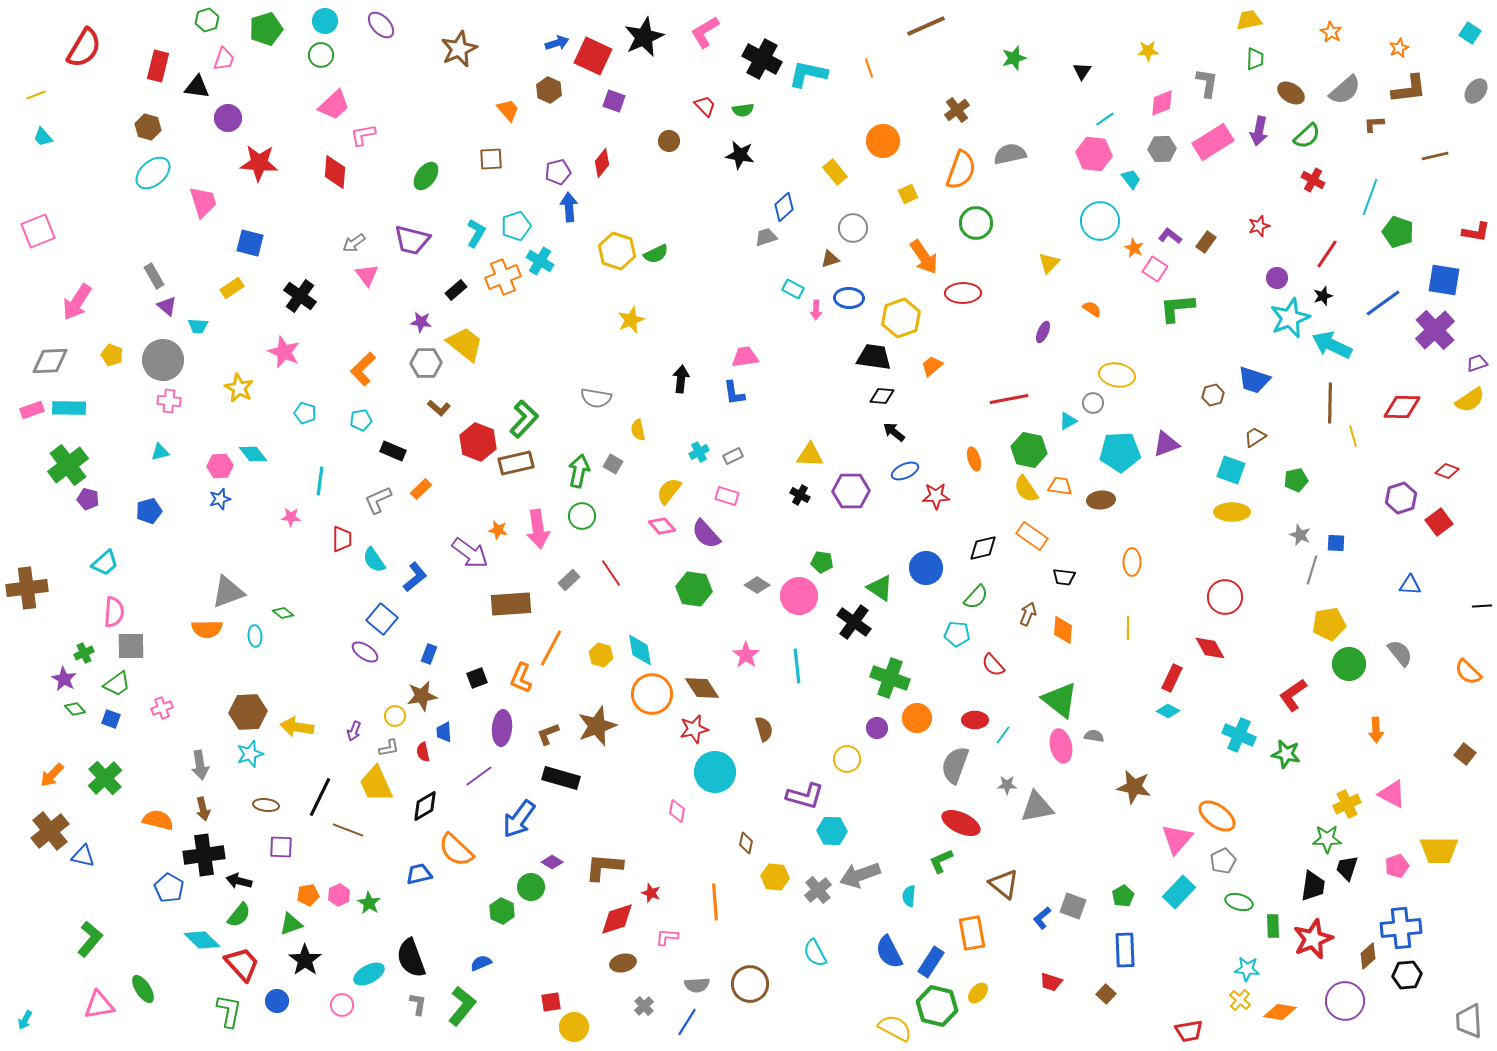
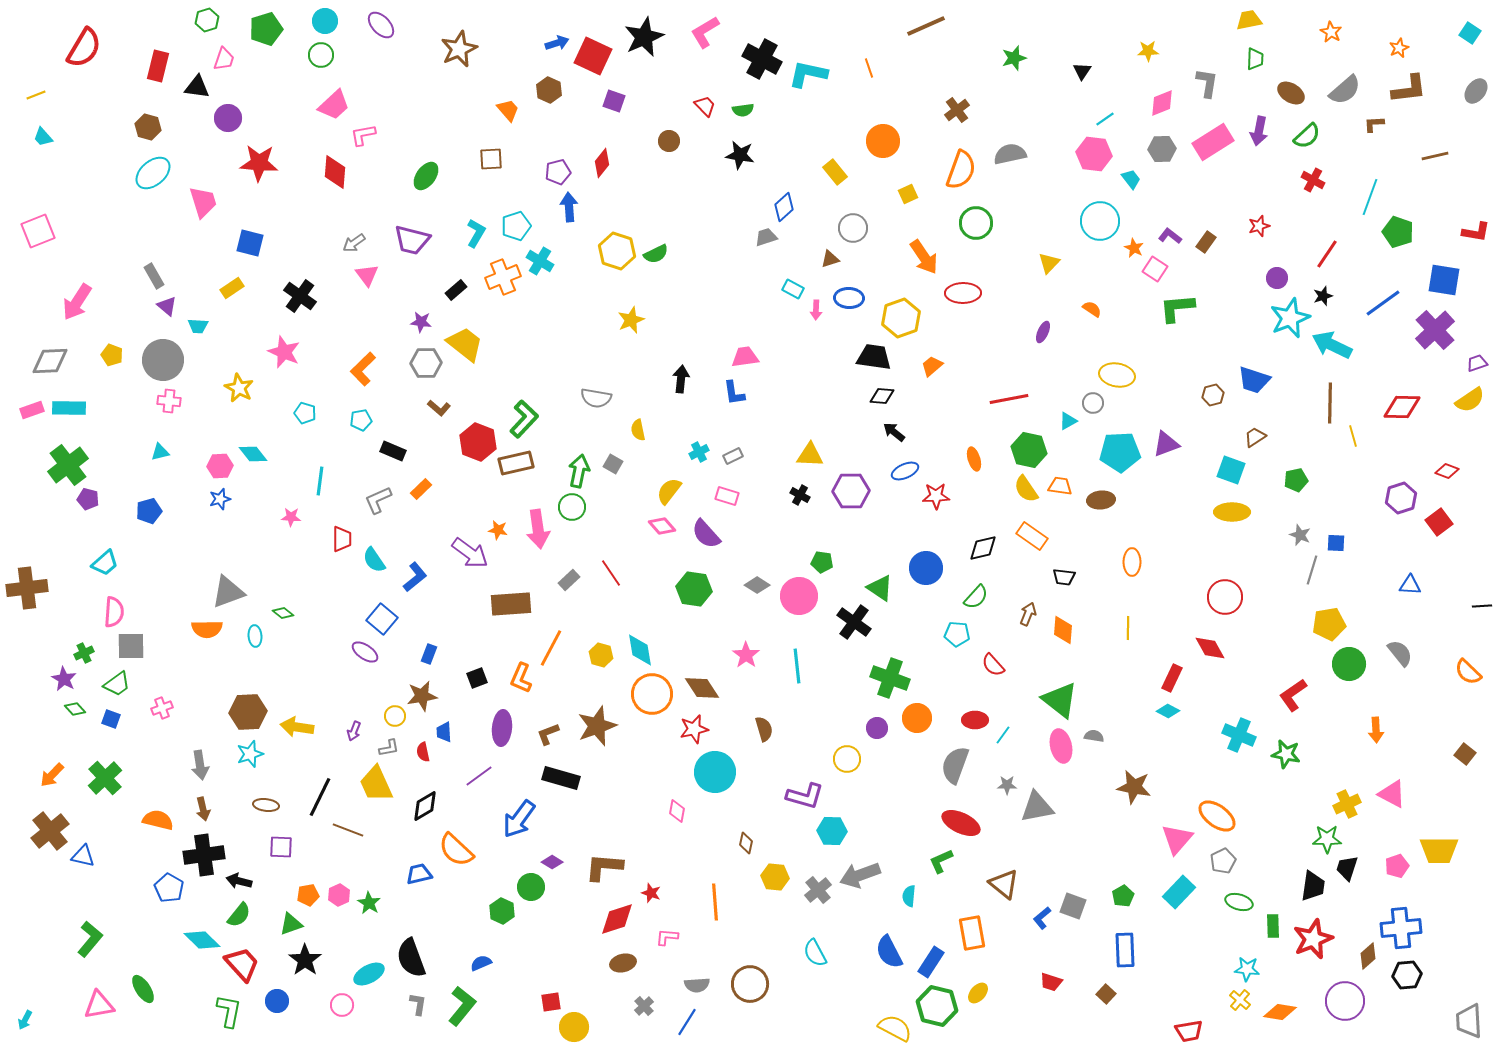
green circle at (582, 516): moved 10 px left, 9 px up
